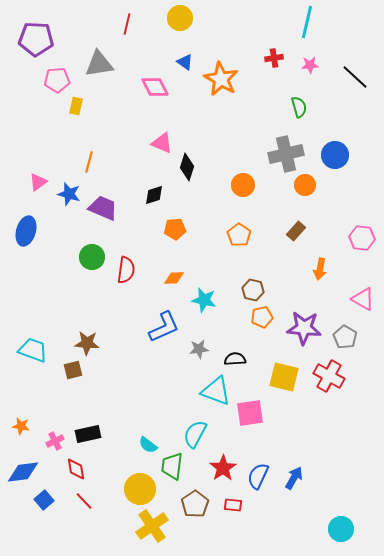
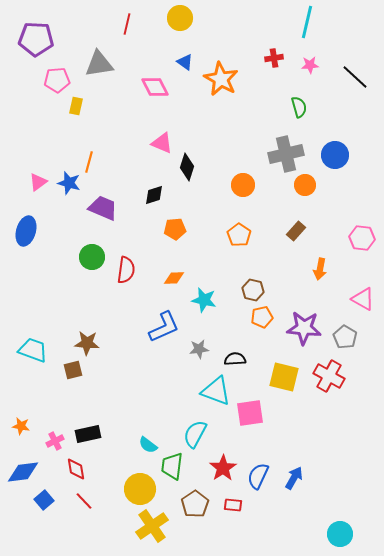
blue star at (69, 194): moved 11 px up
cyan circle at (341, 529): moved 1 px left, 5 px down
